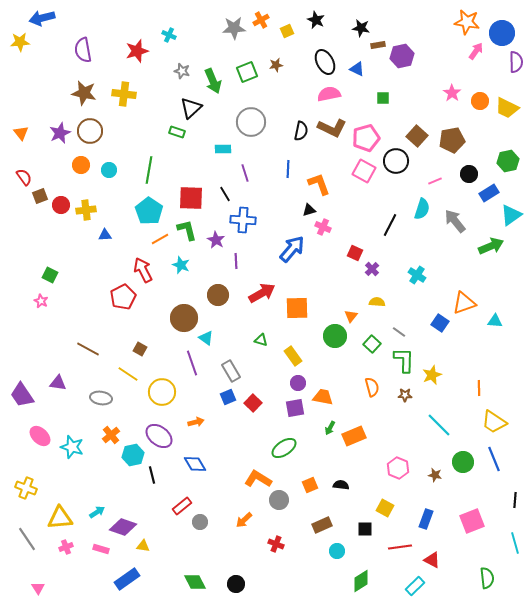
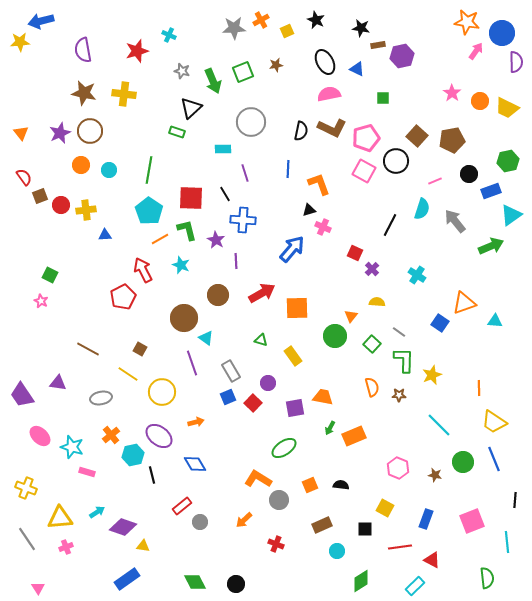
blue arrow at (42, 18): moved 1 px left, 3 px down
green square at (247, 72): moved 4 px left
blue rectangle at (489, 193): moved 2 px right, 2 px up; rotated 12 degrees clockwise
purple circle at (298, 383): moved 30 px left
brown star at (405, 395): moved 6 px left
gray ellipse at (101, 398): rotated 20 degrees counterclockwise
cyan line at (515, 543): moved 8 px left, 1 px up; rotated 10 degrees clockwise
pink rectangle at (101, 549): moved 14 px left, 77 px up
